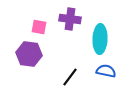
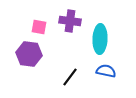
purple cross: moved 2 px down
